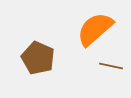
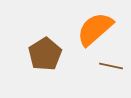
brown pentagon: moved 7 px right, 4 px up; rotated 16 degrees clockwise
